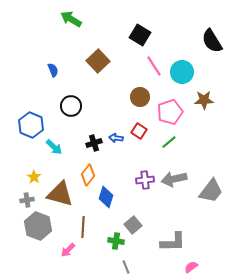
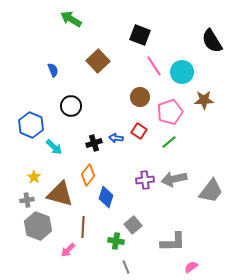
black square: rotated 10 degrees counterclockwise
